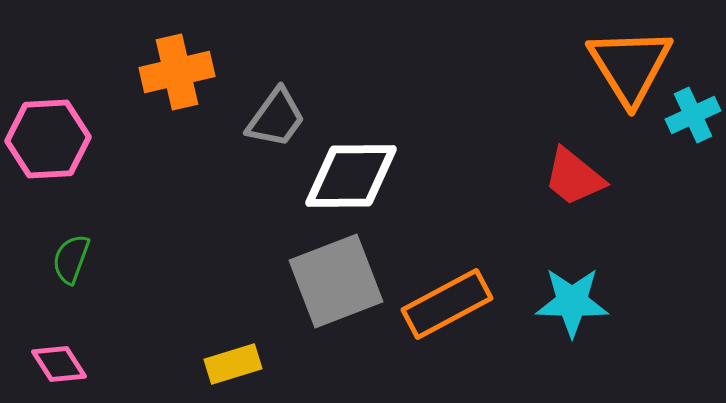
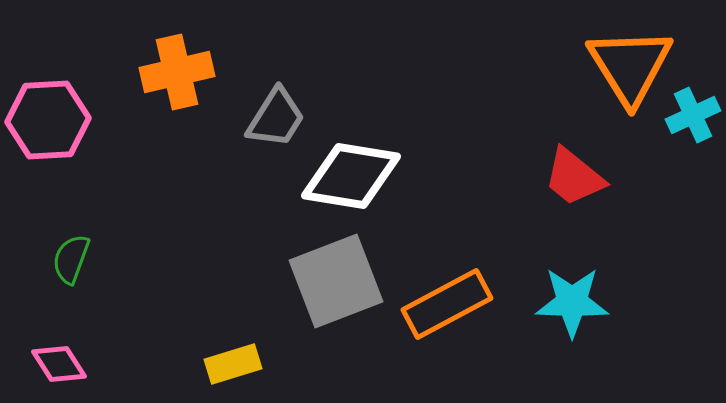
gray trapezoid: rotated 4 degrees counterclockwise
pink hexagon: moved 19 px up
white diamond: rotated 10 degrees clockwise
